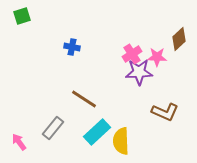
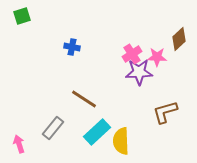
brown L-shape: rotated 140 degrees clockwise
pink arrow: moved 2 px down; rotated 18 degrees clockwise
